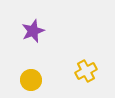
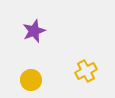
purple star: moved 1 px right
